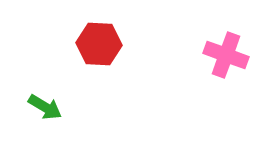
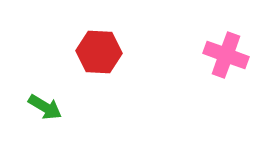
red hexagon: moved 8 px down
